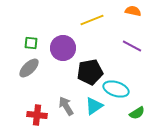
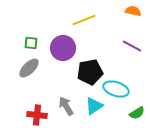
yellow line: moved 8 px left
